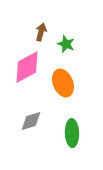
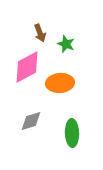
brown arrow: moved 1 px left, 1 px down; rotated 144 degrees clockwise
orange ellipse: moved 3 px left; rotated 72 degrees counterclockwise
